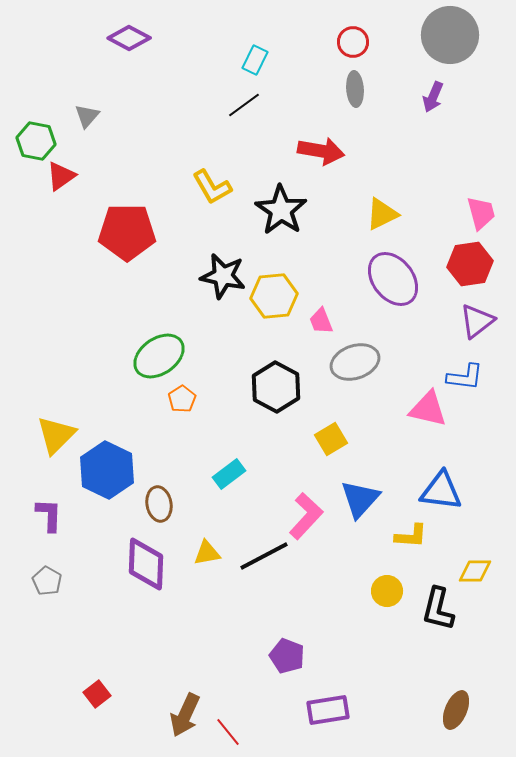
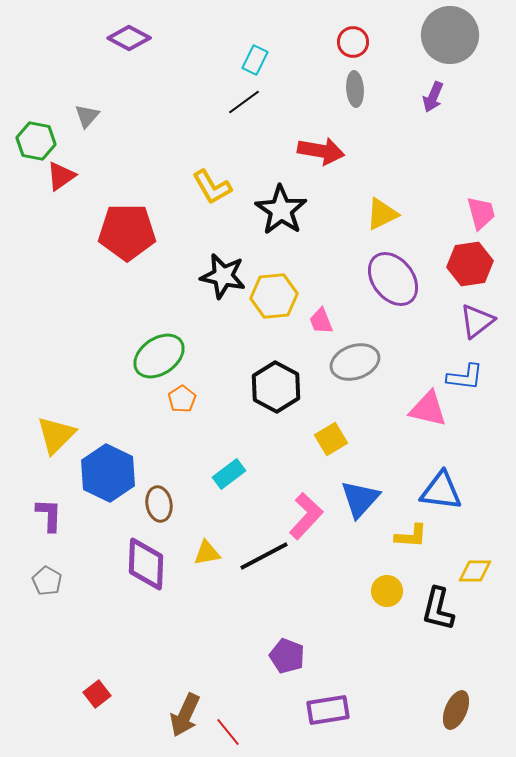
black line at (244, 105): moved 3 px up
blue hexagon at (107, 470): moved 1 px right, 3 px down
